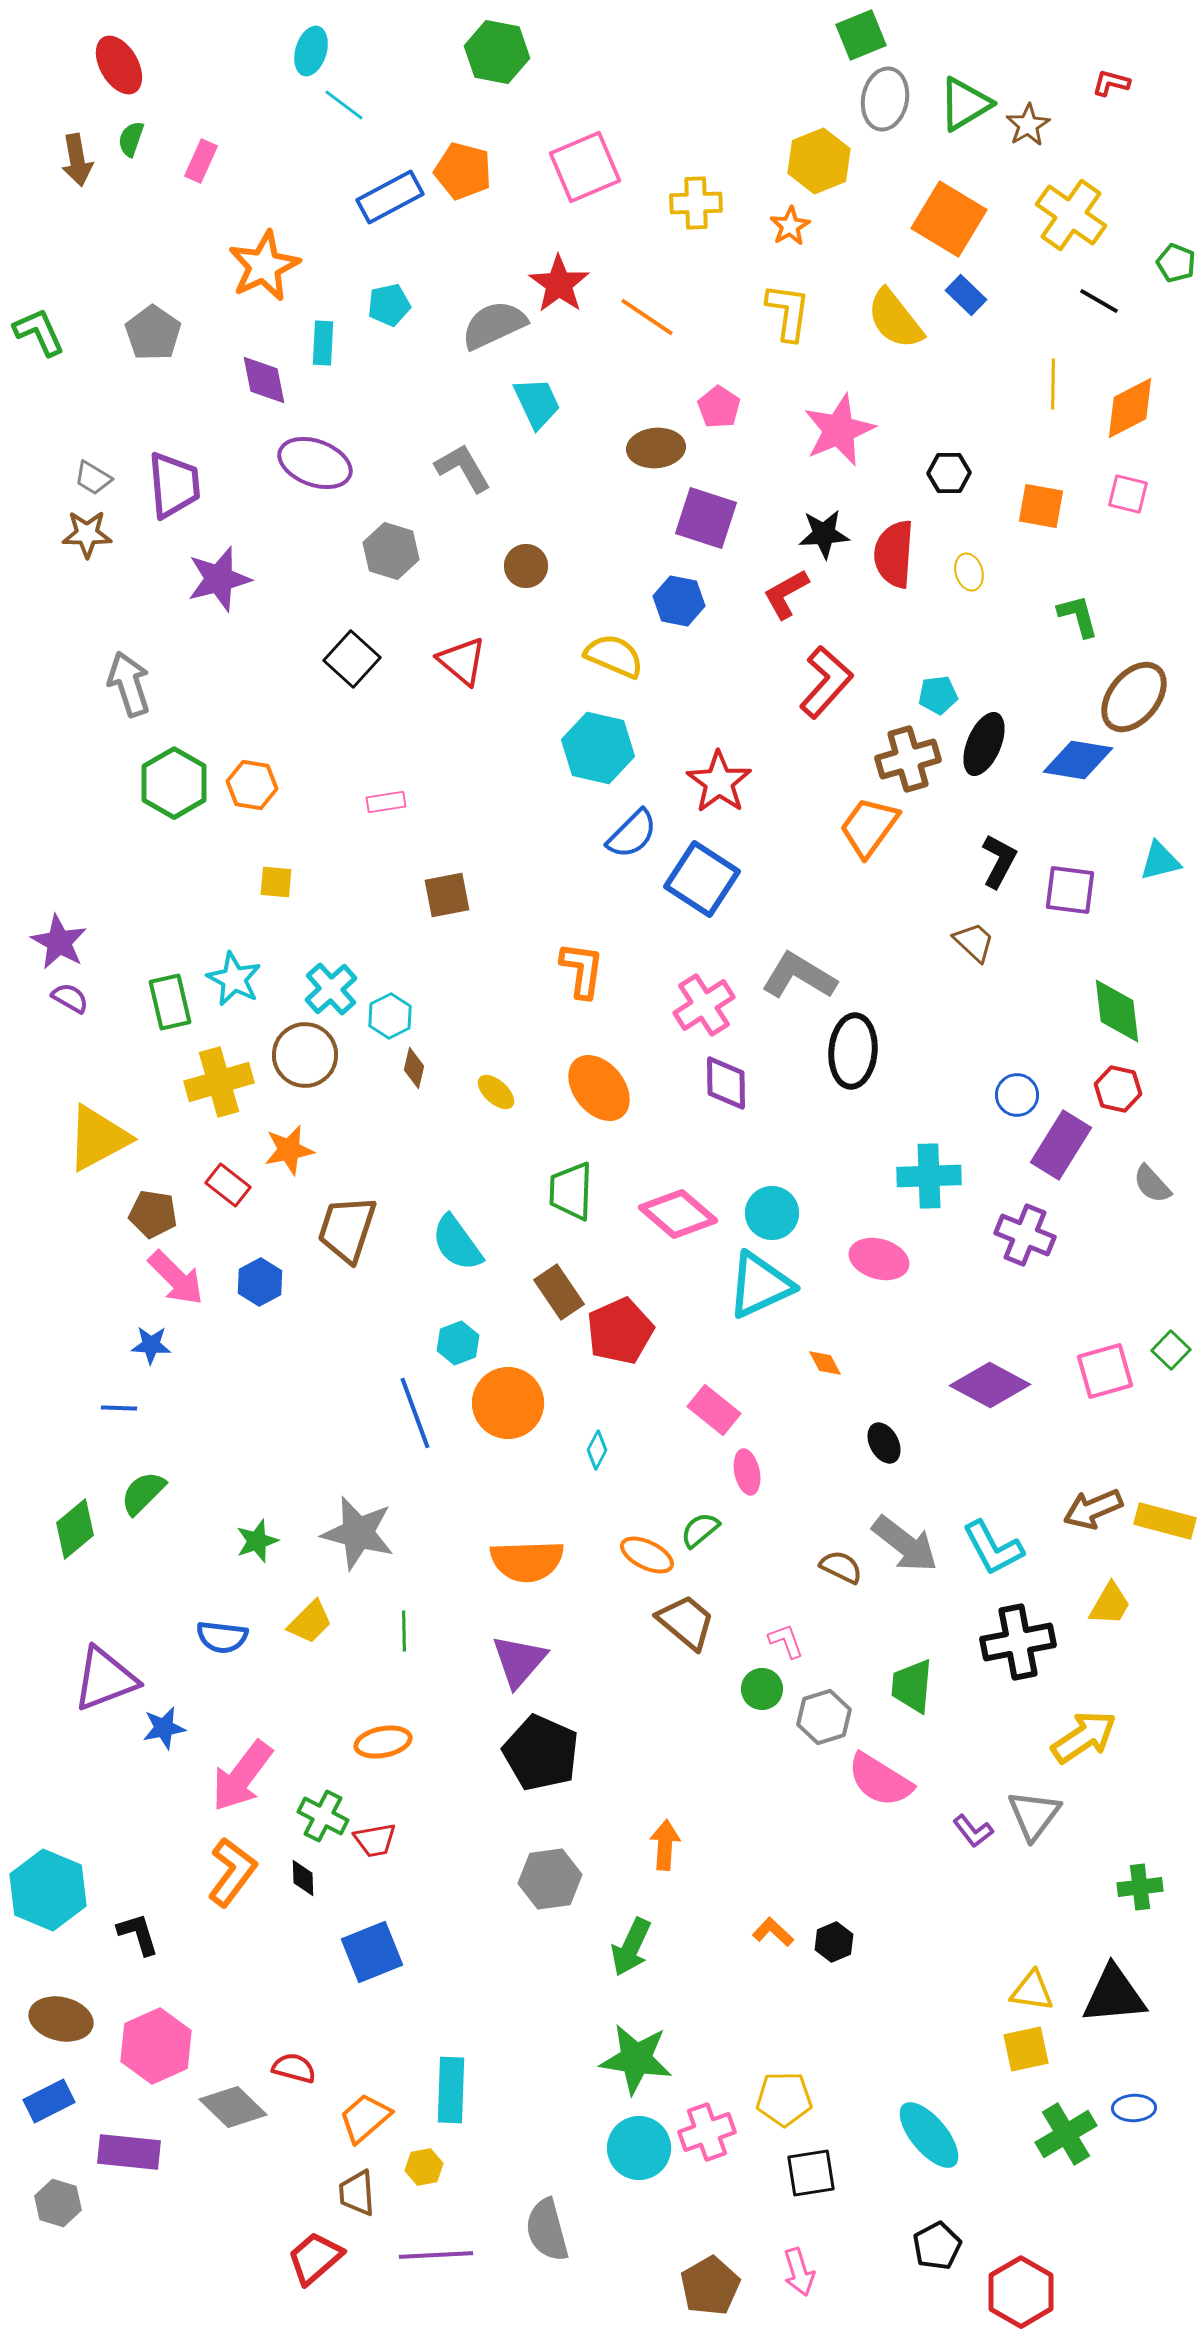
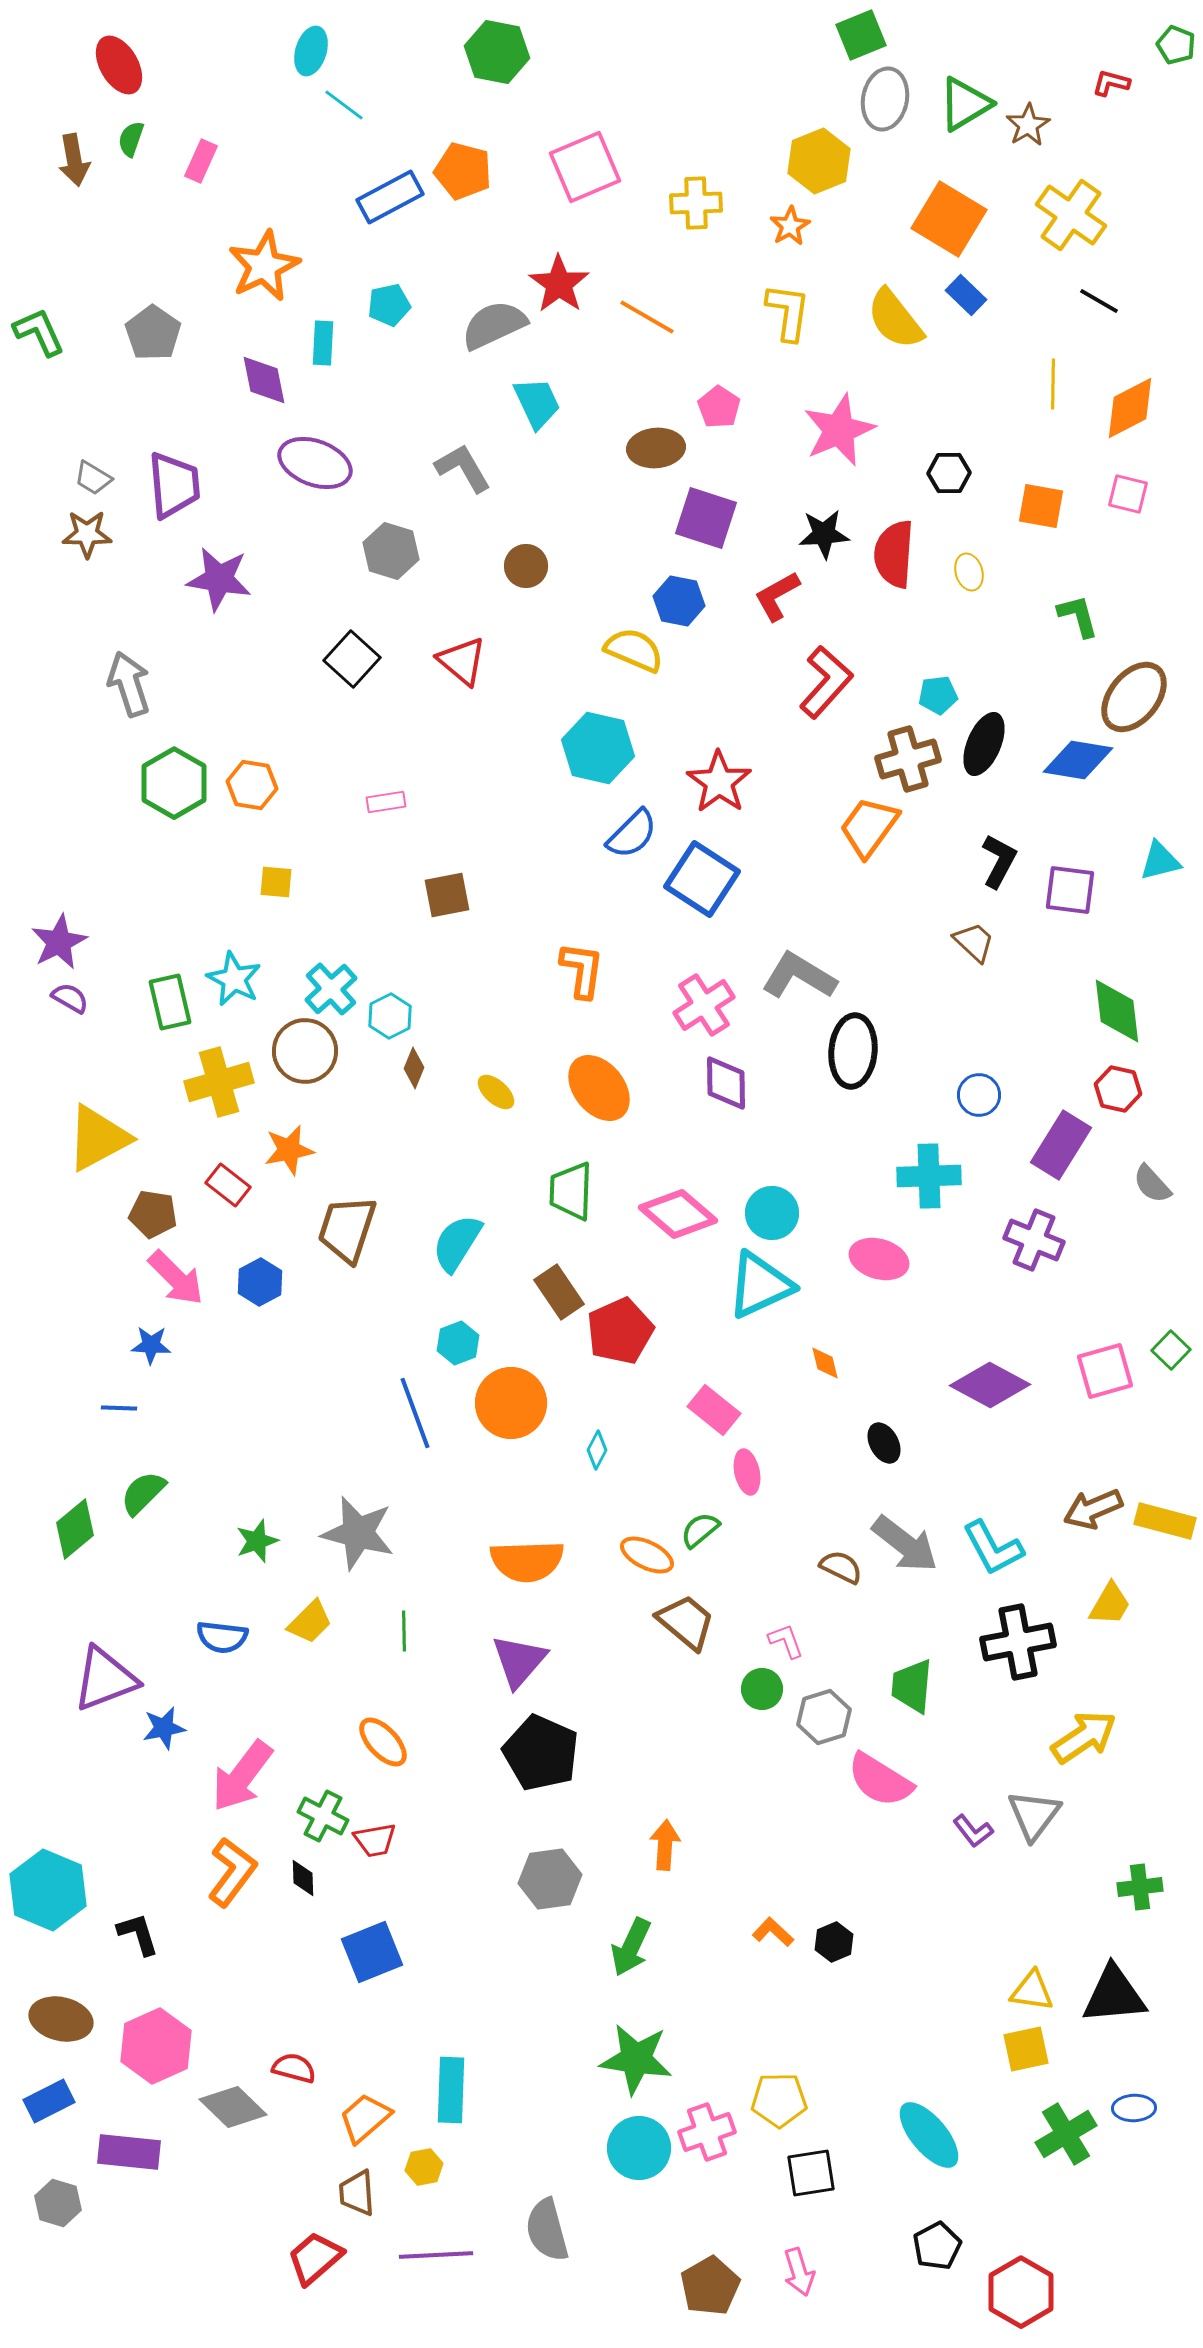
brown arrow at (77, 160): moved 3 px left
green pentagon at (1176, 263): moved 218 px up
orange line at (647, 317): rotated 4 degrees counterclockwise
purple star at (219, 579): rotated 24 degrees clockwise
red L-shape at (786, 594): moved 9 px left, 2 px down
yellow semicircle at (614, 656): moved 20 px right, 6 px up
purple star at (59, 942): rotated 16 degrees clockwise
brown circle at (305, 1055): moved 4 px up
brown diamond at (414, 1068): rotated 9 degrees clockwise
blue circle at (1017, 1095): moved 38 px left
purple cross at (1025, 1235): moved 9 px right, 5 px down
cyan semicircle at (457, 1243): rotated 68 degrees clockwise
orange diamond at (825, 1363): rotated 15 degrees clockwise
orange circle at (508, 1403): moved 3 px right
orange ellipse at (383, 1742): rotated 58 degrees clockwise
yellow pentagon at (784, 2099): moved 5 px left, 1 px down
